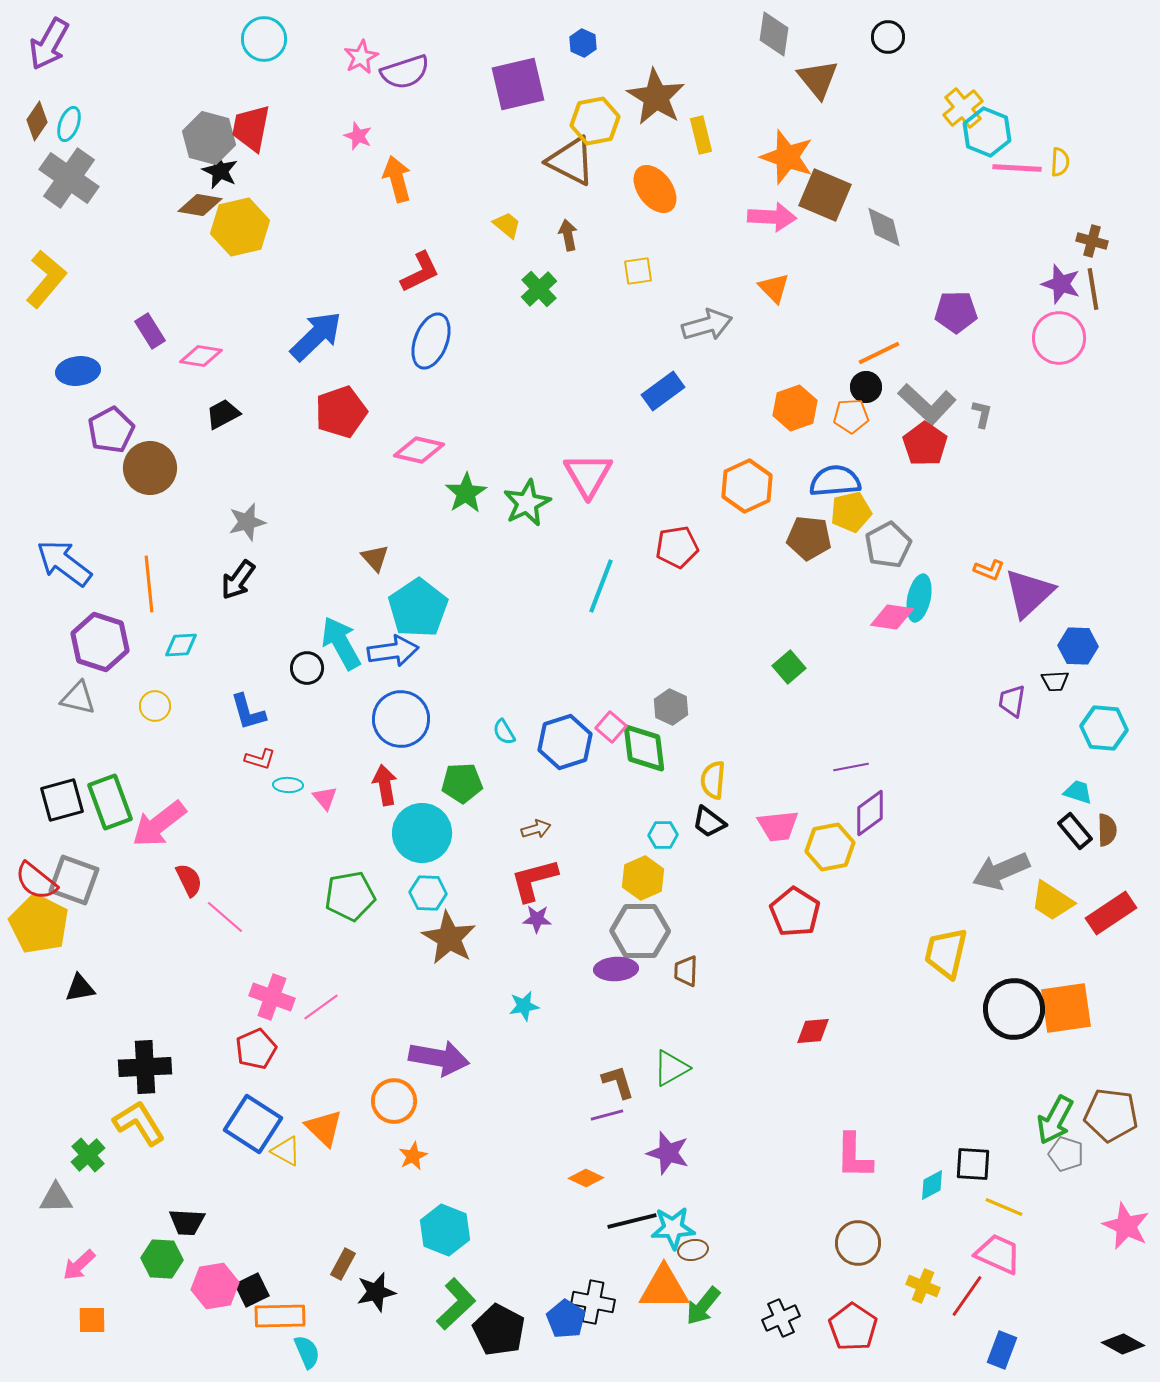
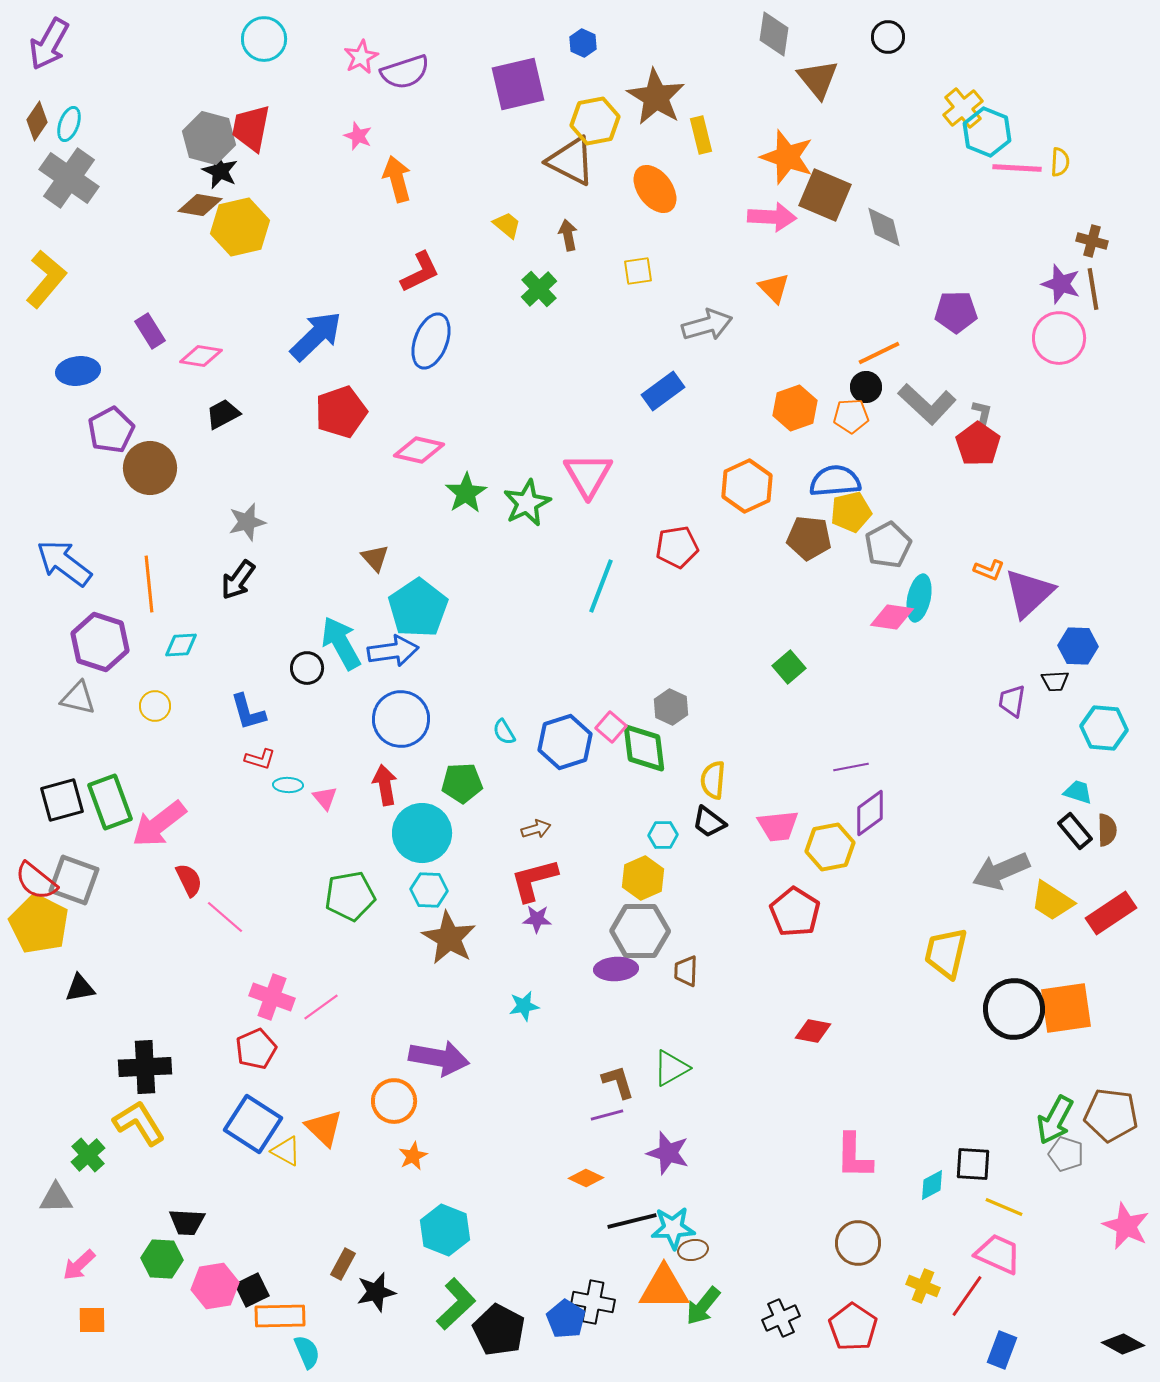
red pentagon at (925, 444): moved 53 px right
cyan hexagon at (428, 893): moved 1 px right, 3 px up
red diamond at (813, 1031): rotated 15 degrees clockwise
